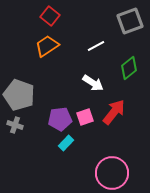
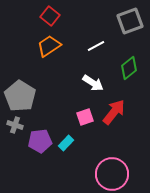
orange trapezoid: moved 2 px right
gray pentagon: moved 1 px right, 1 px down; rotated 12 degrees clockwise
purple pentagon: moved 20 px left, 22 px down
pink circle: moved 1 px down
